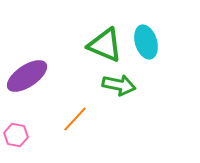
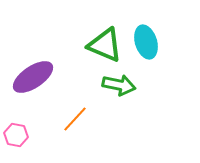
purple ellipse: moved 6 px right, 1 px down
